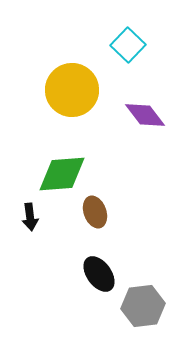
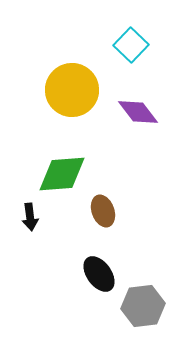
cyan square: moved 3 px right
purple diamond: moved 7 px left, 3 px up
brown ellipse: moved 8 px right, 1 px up
